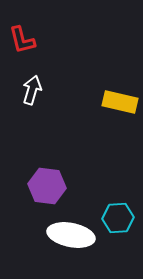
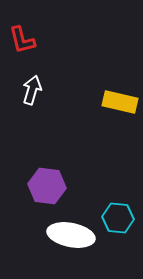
cyan hexagon: rotated 8 degrees clockwise
